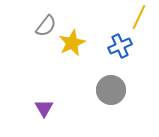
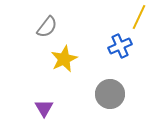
gray semicircle: moved 1 px right, 1 px down
yellow star: moved 8 px left, 16 px down
gray circle: moved 1 px left, 4 px down
